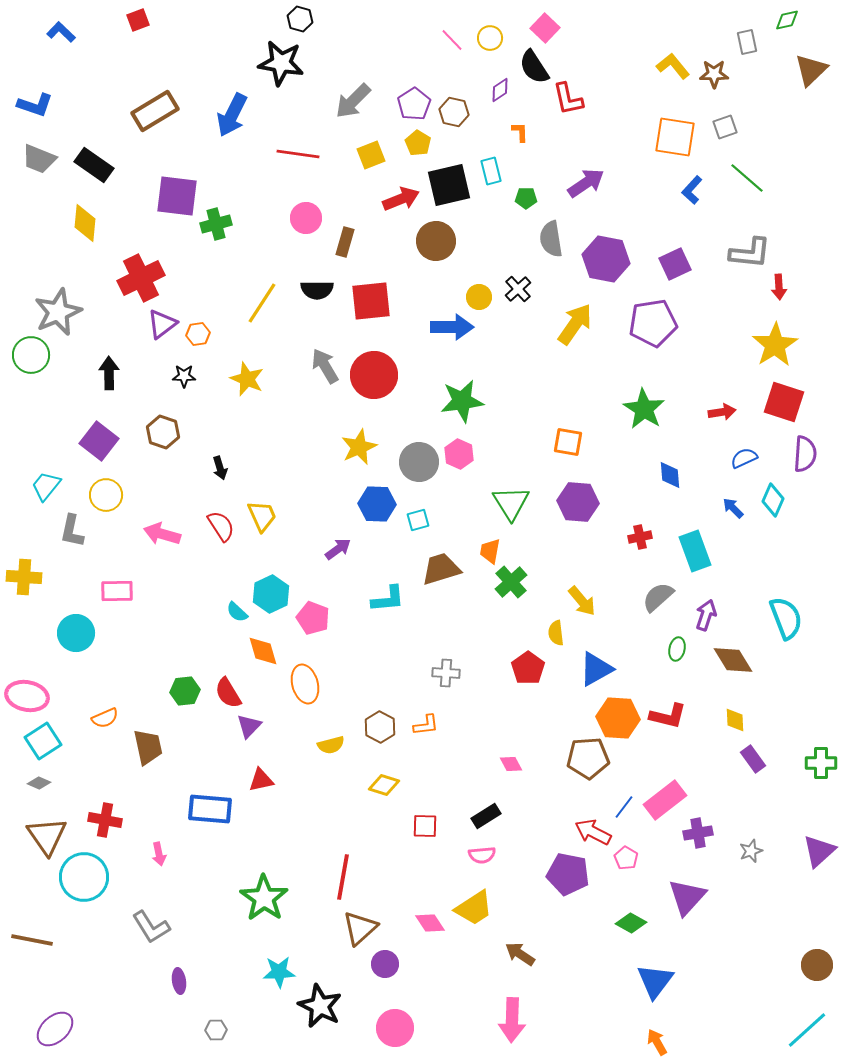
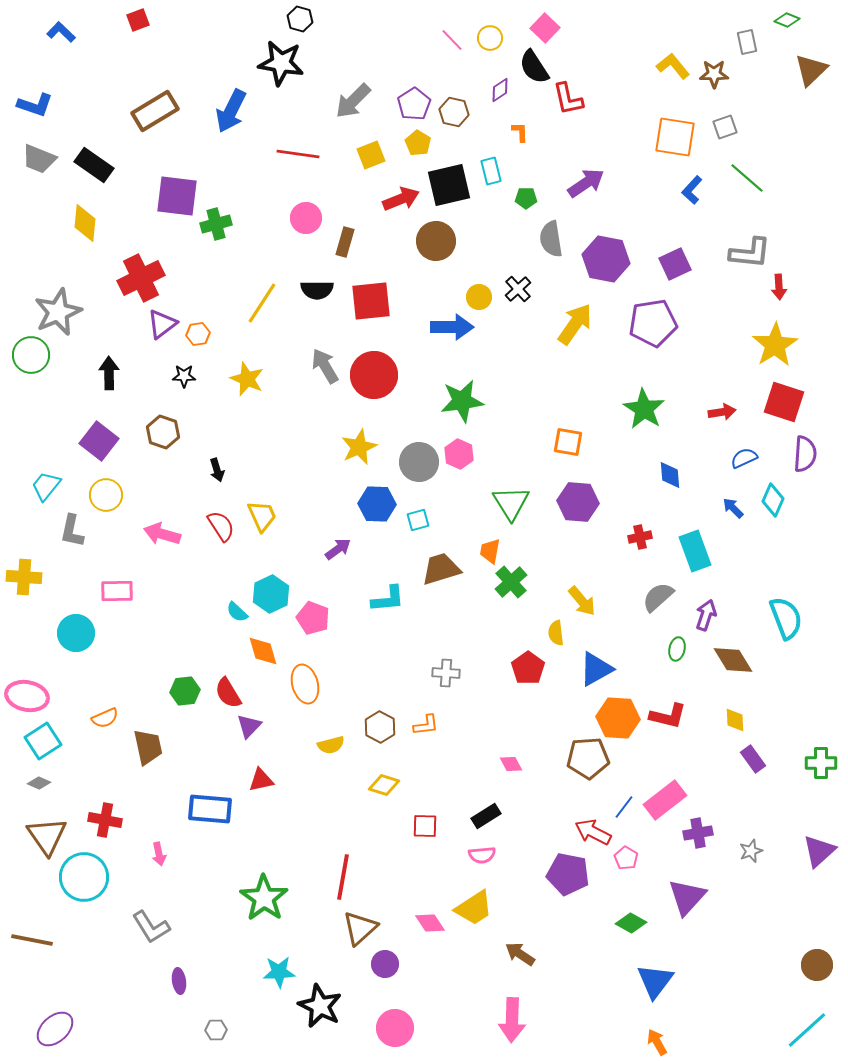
green diamond at (787, 20): rotated 35 degrees clockwise
blue arrow at (232, 115): moved 1 px left, 4 px up
black arrow at (220, 468): moved 3 px left, 2 px down
